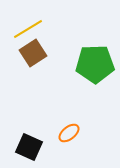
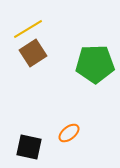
black square: rotated 12 degrees counterclockwise
